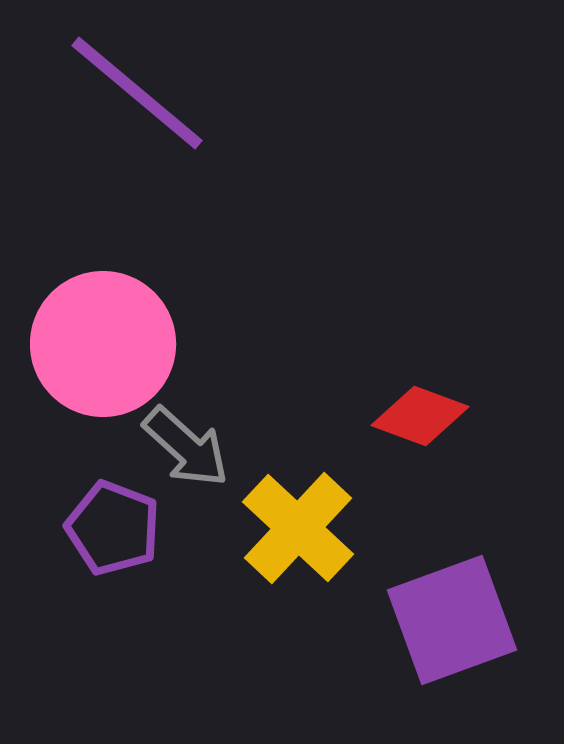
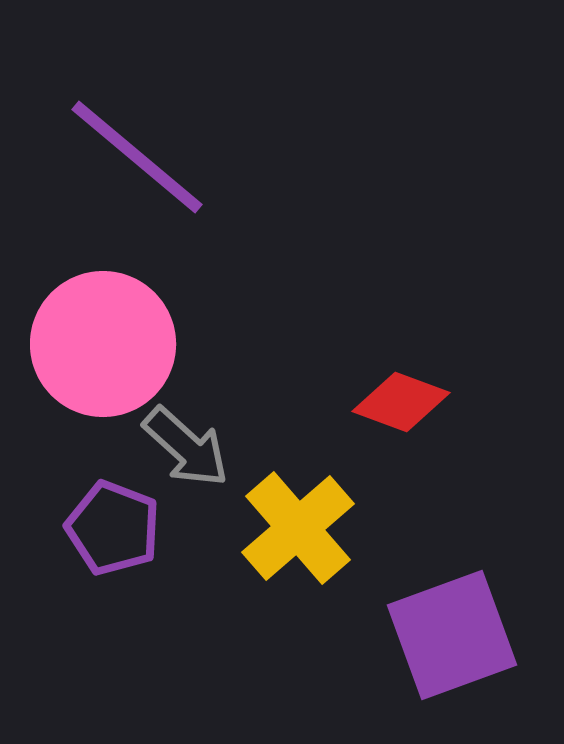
purple line: moved 64 px down
red diamond: moved 19 px left, 14 px up
yellow cross: rotated 6 degrees clockwise
purple square: moved 15 px down
